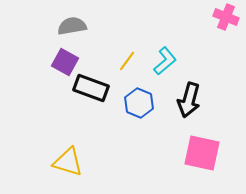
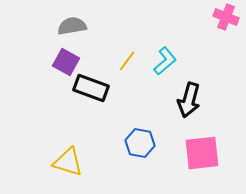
purple square: moved 1 px right
blue hexagon: moved 1 px right, 40 px down; rotated 12 degrees counterclockwise
pink square: rotated 18 degrees counterclockwise
